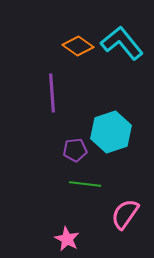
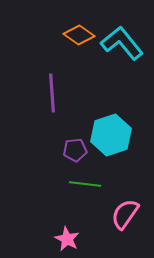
orange diamond: moved 1 px right, 11 px up
cyan hexagon: moved 3 px down
